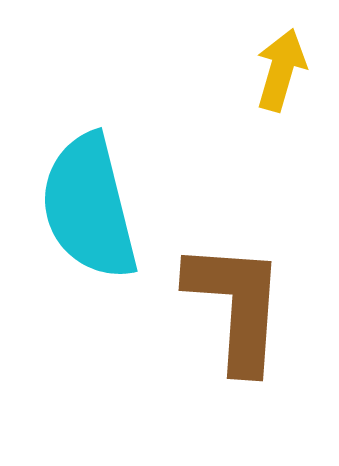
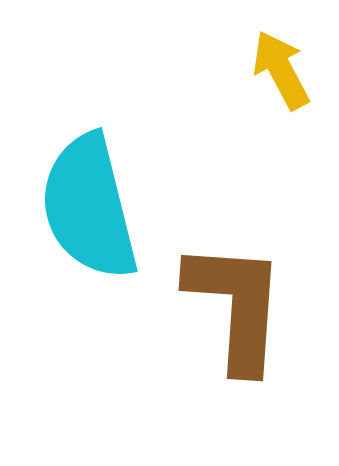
yellow arrow: rotated 44 degrees counterclockwise
